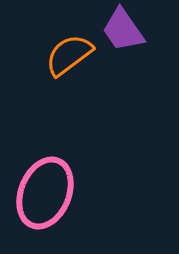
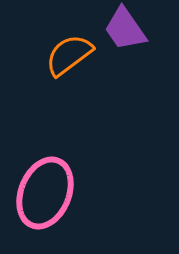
purple trapezoid: moved 2 px right, 1 px up
